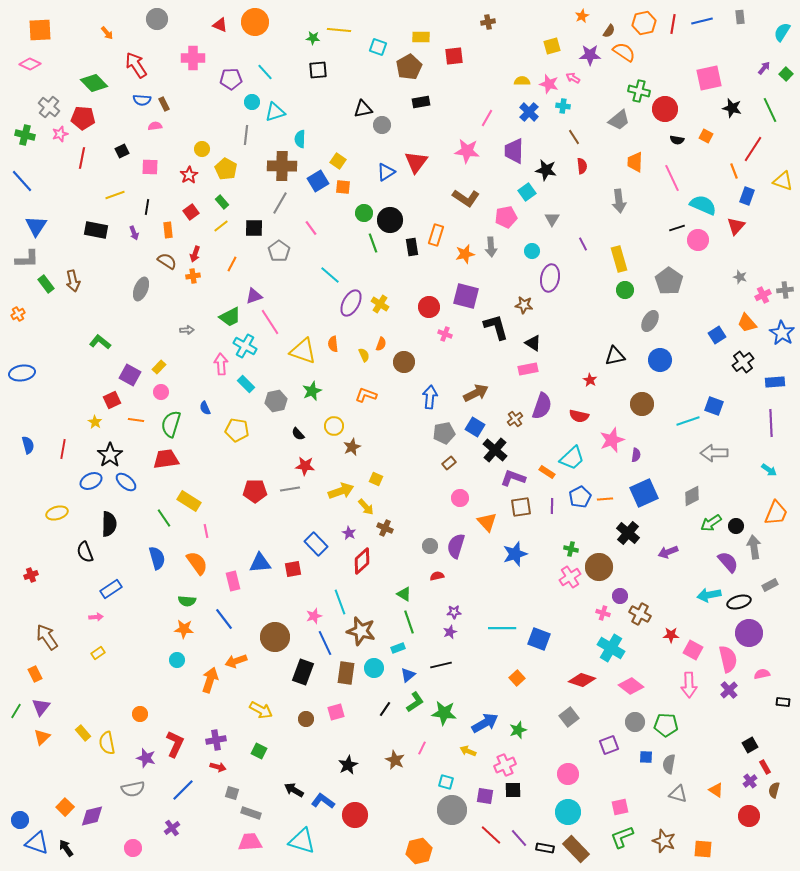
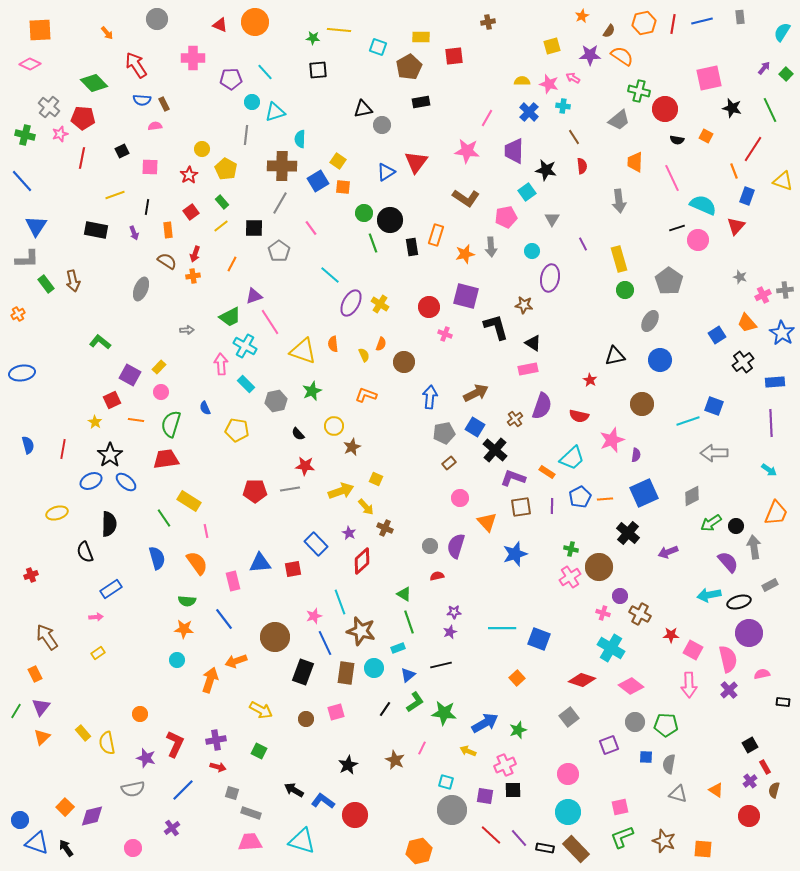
orange semicircle at (624, 52): moved 2 px left, 4 px down
